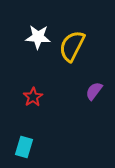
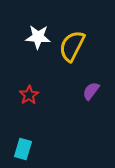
purple semicircle: moved 3 px left
red star: moved 4 px left, 2 px up
cyan rectangle: moved 1 px left, 2 px down
